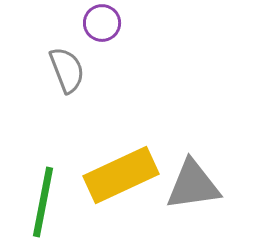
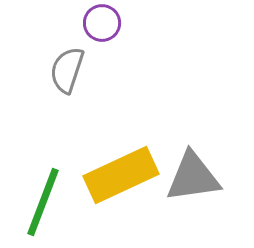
gray semicircle: rotated 141 degrees counterclockwise
gray triangle: moved 8 px up
green line: rotated 10 degrees clockwise
